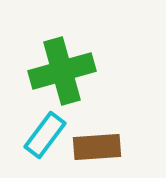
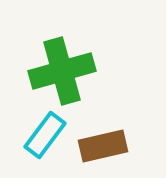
brown rectangle: moved 6 px right, 1 px up; rotated 9 degrees counterclockwise
